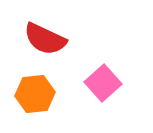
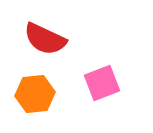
pink square: moved 1 px left; rotated 21 degrees clockwise
